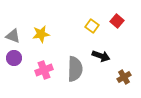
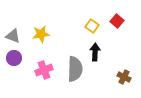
black arrow: moved 6 px left, 4 px up; rotated 108 degrees counterclockwise
brown cross: rotated 32 degrees counterclockwise
